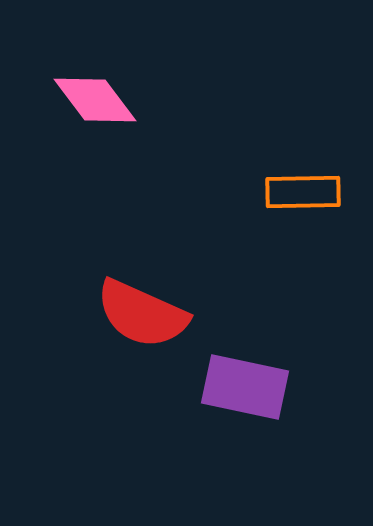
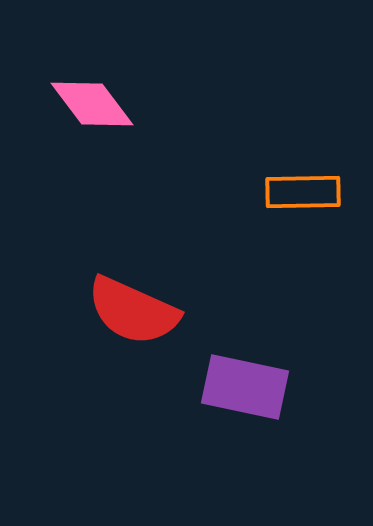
pink diamond: moved 3 px left, 4 px down
red semicircle: moved 9 px left, 3 px up
